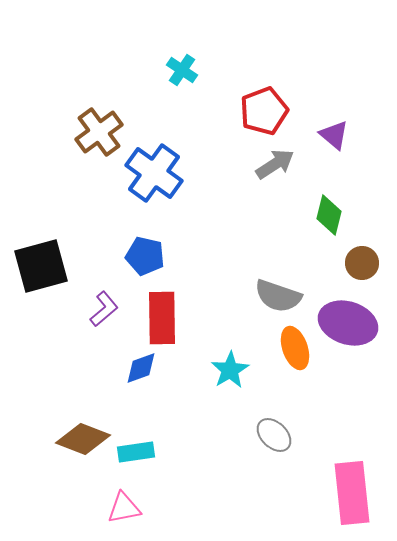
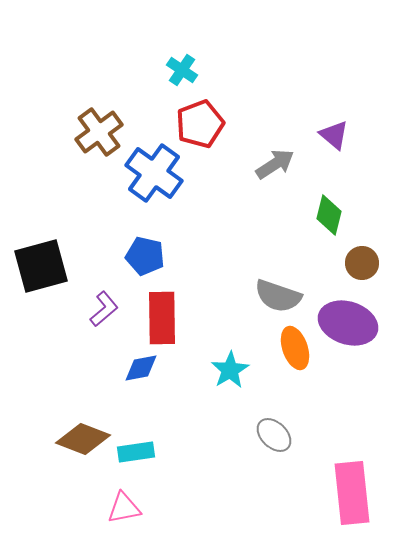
red pentagon: moved 64 px left, 13 px down
blue diamond: rotated 9 degrees clockwise
